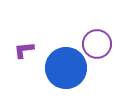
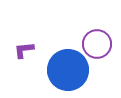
blue circle: moved 2 px right, 2 px down
